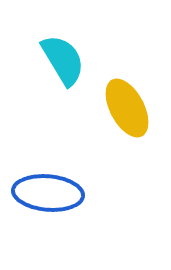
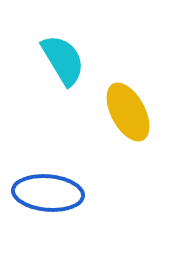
yellow ellipse: moved 1 px right, 4 px down
